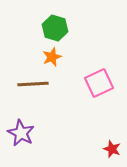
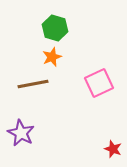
brown line: rotated 8 degrees counterclockwise
red star: moved 1 px right
